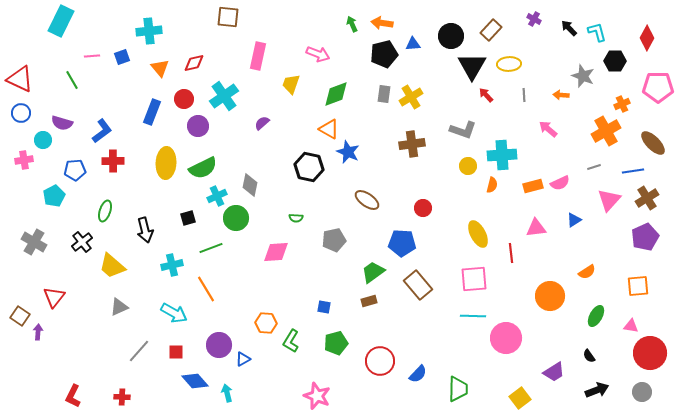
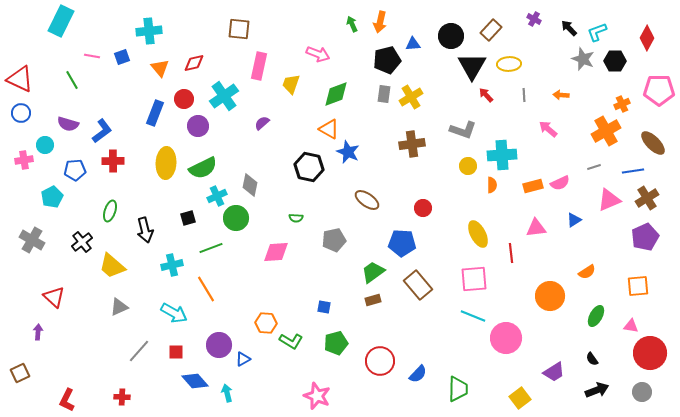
brown square at (228, 17): moved 11 px right, 12 px down
orange arrow at (382, 23): moved 2 px left, 1 px up; rotated 85 degrees counterclockwise
cyan L-shape at (597, 32): rotated 95 degrees counterclockwise
black pentagon at (384, 54): moved 3 px right, 6 px down
pink line at (92, 56): rotated 14 degrees clockwise
pink rectangle at (258, 56): moved 1 px right, 10 px down
gray star at (583, 76): moved 17 px up
pink pentagon at (658, 87): moved 1 px right, 3 px down
blue rectangle at (152, 112): moved 3 px right, 1 px down
purple semicircle at (62, 123): moved 6 px right, 1 px down
cyan circle at (43, 140): moved 2 px right, 5 px down
orange semicircle at (492, 185): rotated 14 degrees counterclockwise
cyan pentagon at (54, 196): moved 2 px left, 1 px down
pink triangle at (609, 200): rotated 25 degrees clockwise
green ellipse at (105, 211): moved 5 px right
gray cross at (34, 242): moved 2 px left, 2 px up
red triangle at (54, 297): rotated 25 degrees counterclockwise
brown rectangle at (369, 301): moved 4 px right, 1 px up
brown square at (20, 316): moved 57 px down; rotated 30 degrees clockwise
cyan line at (473, 316): rotated 20 degrees clockwise
green L-shape at (291, 341): rotated 90 degrees counterclockwise
black semicircle at (589, 356): moved 3 px right, 3 px down
red L-shape at (73, 396): moved 6 px left, 4 px down
